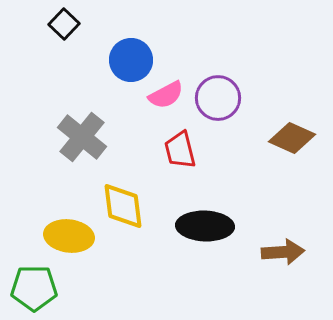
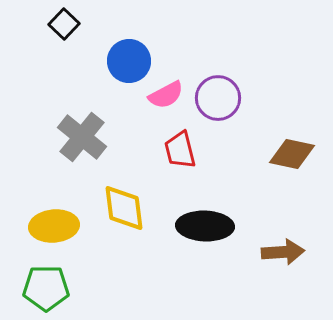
blue circle: moved 2 px left, 1 px down
brown diamond: moved 16 px down; rotated 12 degrees counterclockwise
yellow diamond: moved 1 px right, 2 px down
yellow ellipse: moved 15 px left, 10 px up; rotated 12 degrees counterclockwise
green pentagon: moved 12 px right
